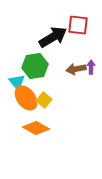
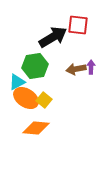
cyan triangle: rotated 42 degrees clockwise
orange ellipse: rotated 20 degrees counterclockwise
orange diamond: rotated 24 degrees counterclockwise
